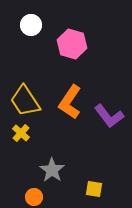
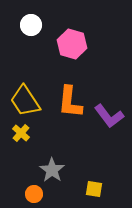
orange L-shape: rotated 28 degrees counterclockwise
orange circle: moved 3 px up
